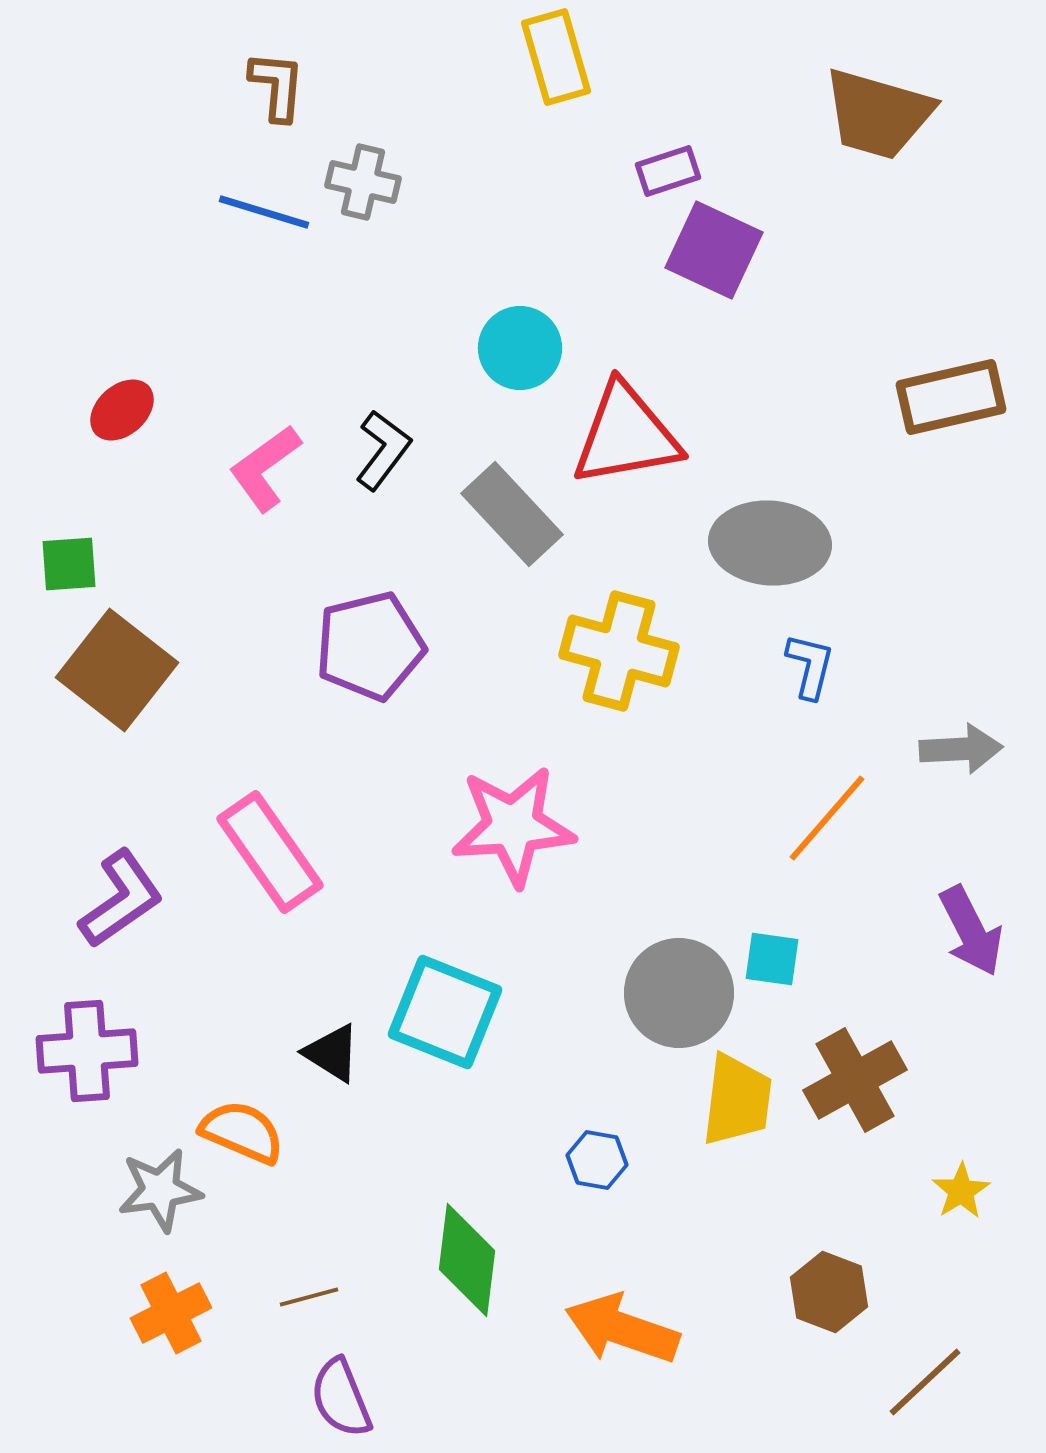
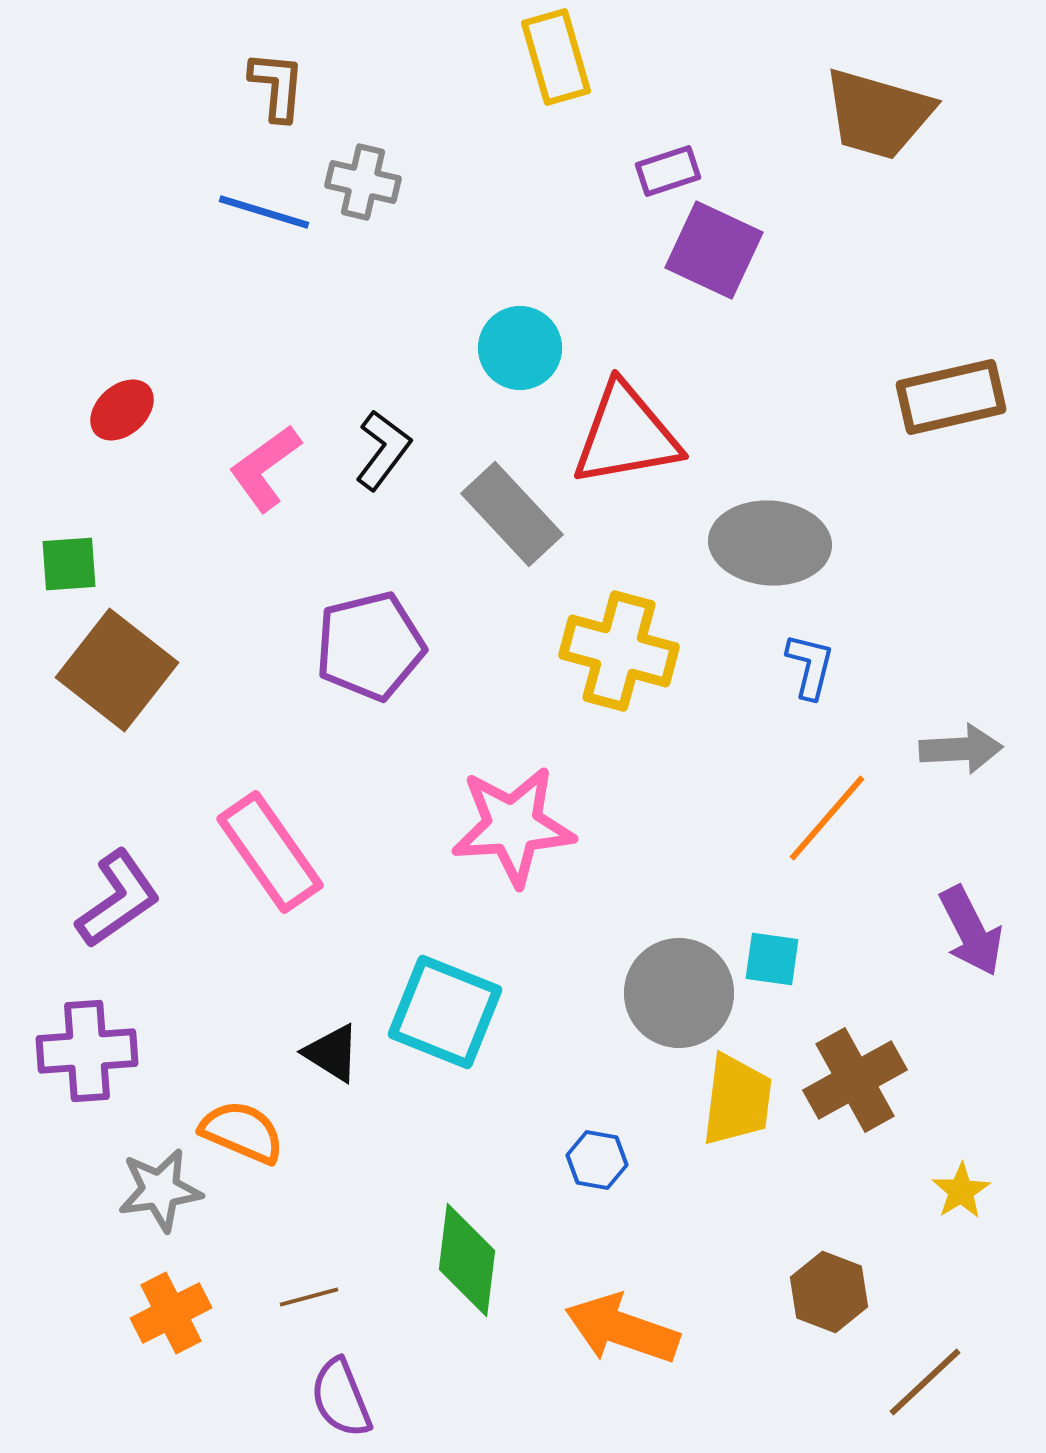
purple L-shape at (121, 899): moved 3 px left
